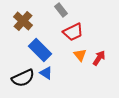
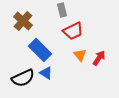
gray rectangle: moved 1 px right; rotated 24 degrees clockwise
red trapezoid: moved 1 px up
